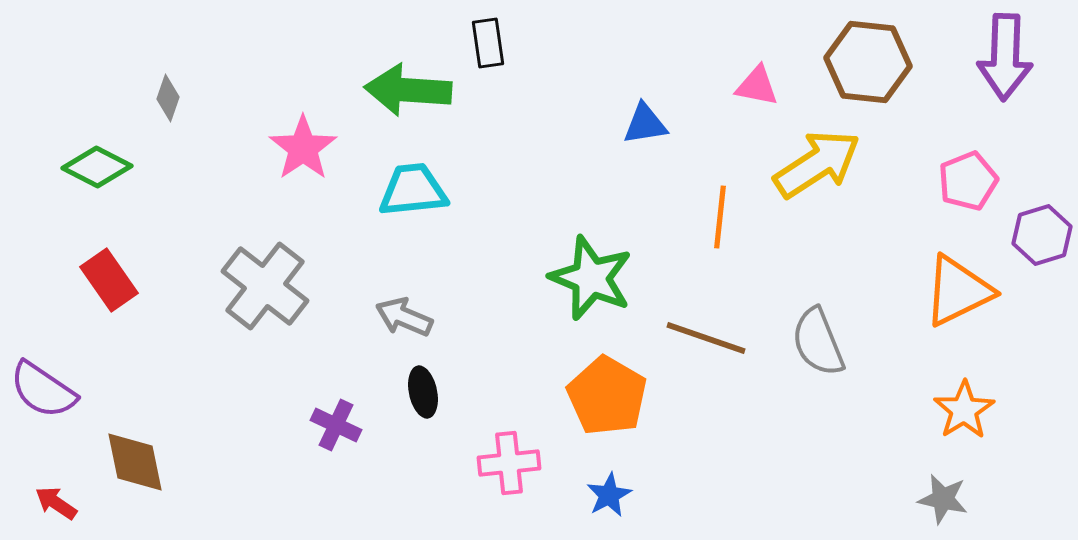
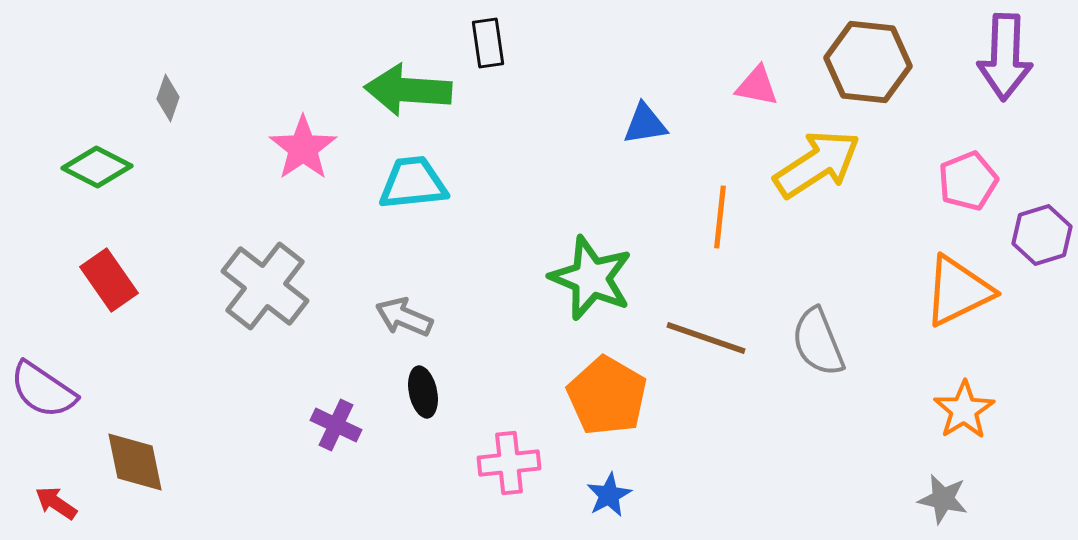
cyan trapezoid: moved 7 px up
